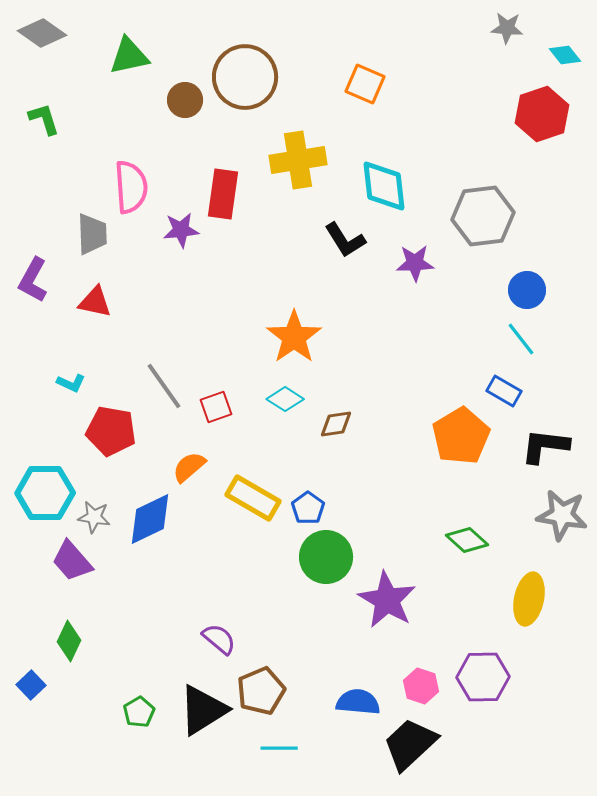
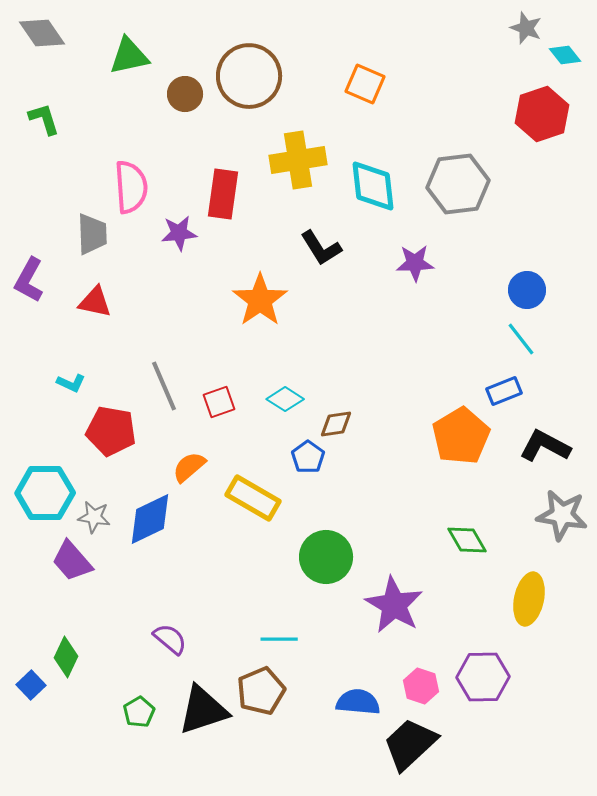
gray star at (507, 28): moved 19 px right; rotated 16 degrees clockwise
gray diamond at (42, 33): rotated 21 degrees clockwise
brown circle at (245, 77): moved 4 px right, 1 px up
brown circle at (185, 100): moved 6 px up
cyan diamond at (384, 186): moved 11 px left
gray hexagon at (483, 216): moved 25 px left, 32 px up
purple star at (181, 230): moved 2 px left, 3 px down
black L-shape at (345, 240): moved 24 px left, 8 px down
purple L-shape at (33, 280): moved 4 px left
orange star at (294, 337): moved 34 px left, 37 px up
gray line at (164, 386): rotated 12 degrees clockwise
blue rectangle at (504, 391): rotated 52 degrees counterclockwise
red square at (216, 407): moved 3 px right, 5 px up
black L-shape at (545, 446): rotated 21 degrees clockwise
blue pentagon at (308, 508): moved 51 px up
green diamond at (467, 540): rotated 18 degrees clockwise
purple star at (387, 600): moved 7 px right, 5 px down
purple semicircle at (219, 639): moved 49 px left
green diamond at (69, 641): moved 3 px left, 16 px down
black triangle at (203, 710): rotated 14 degrees clockwise
cyan line at (279, 748): moved 109 px up
